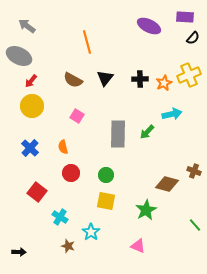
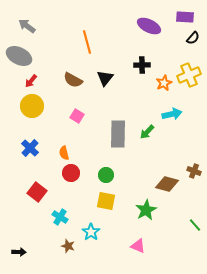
black cross: moved 2 px right, 14 px up
orange semicircle: moved 1 px right, 6 px down
